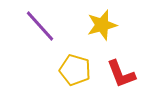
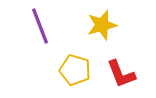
purple line: rotated 21 degrees clockwise
